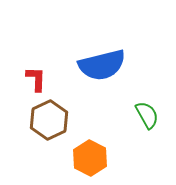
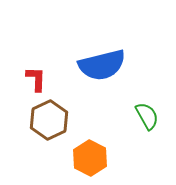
green semicircle: moved 1 px down
